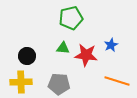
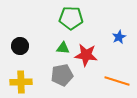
green pentagon: rotated 15 degrees clockwise
blue star: moved 8 px right, 8 px up
black circle: moved 7 px left, 10 px up
gray pentagon: moved 3 px right, 9 px up; rotated 15 degrees counterclockwise
